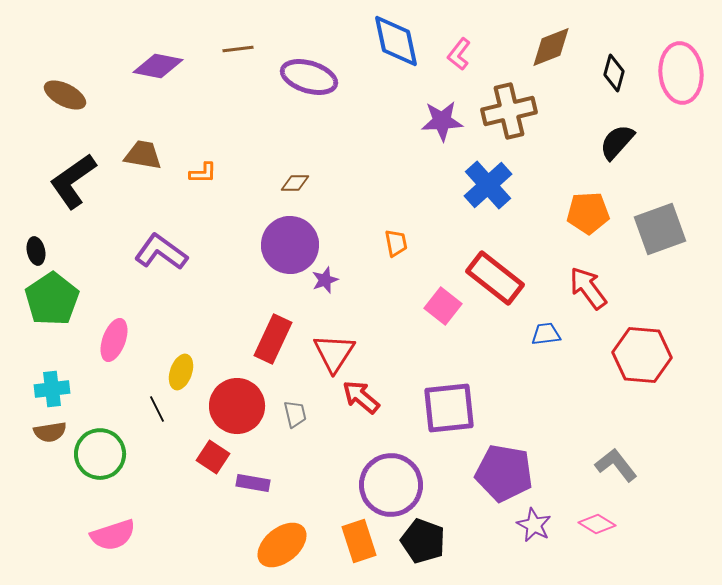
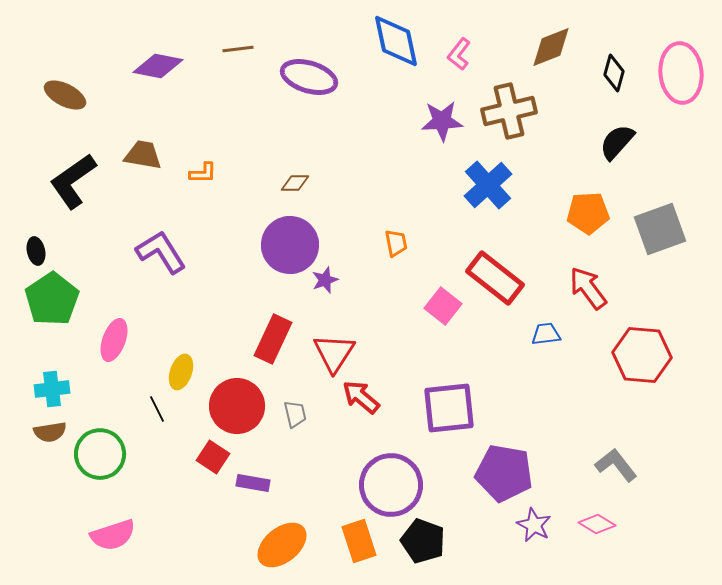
purple L-shape at (161, 252): rotated 22 degrees clockwise
